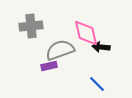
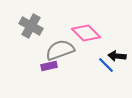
gray cross: rotated 35 degrees clockwise
pink diamond: rotated 32 degrees counterclockwise
black arrow: moved 16 px right, 9 px down
blue line: moved 9 px right, 19 px up
